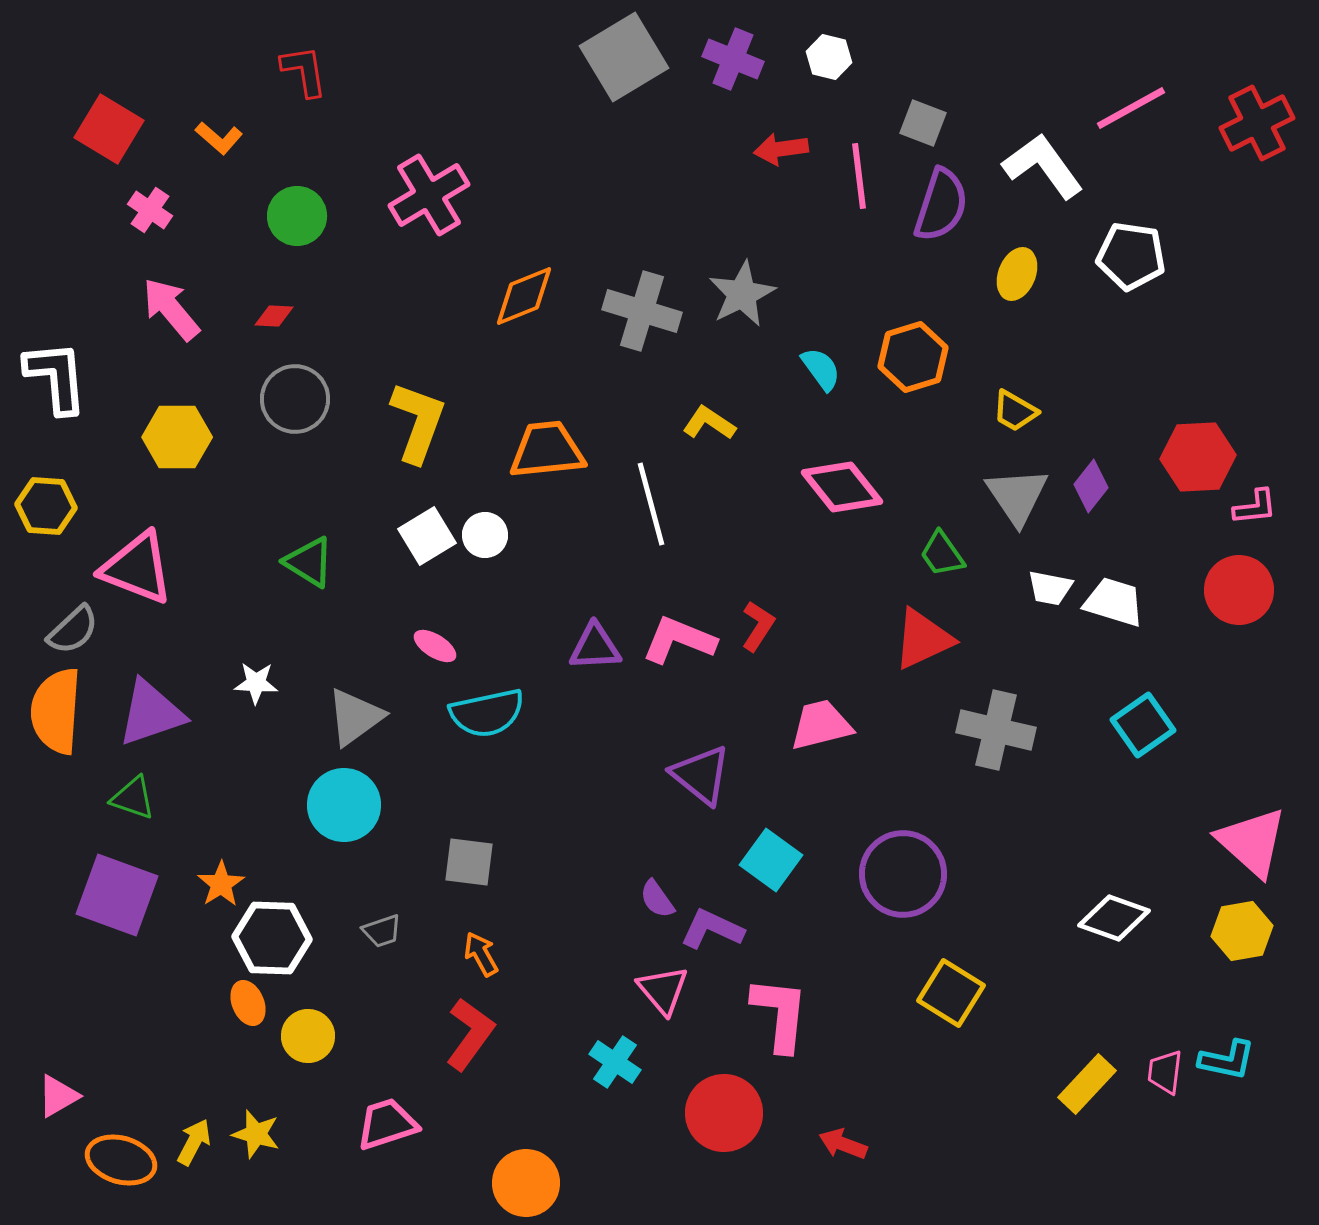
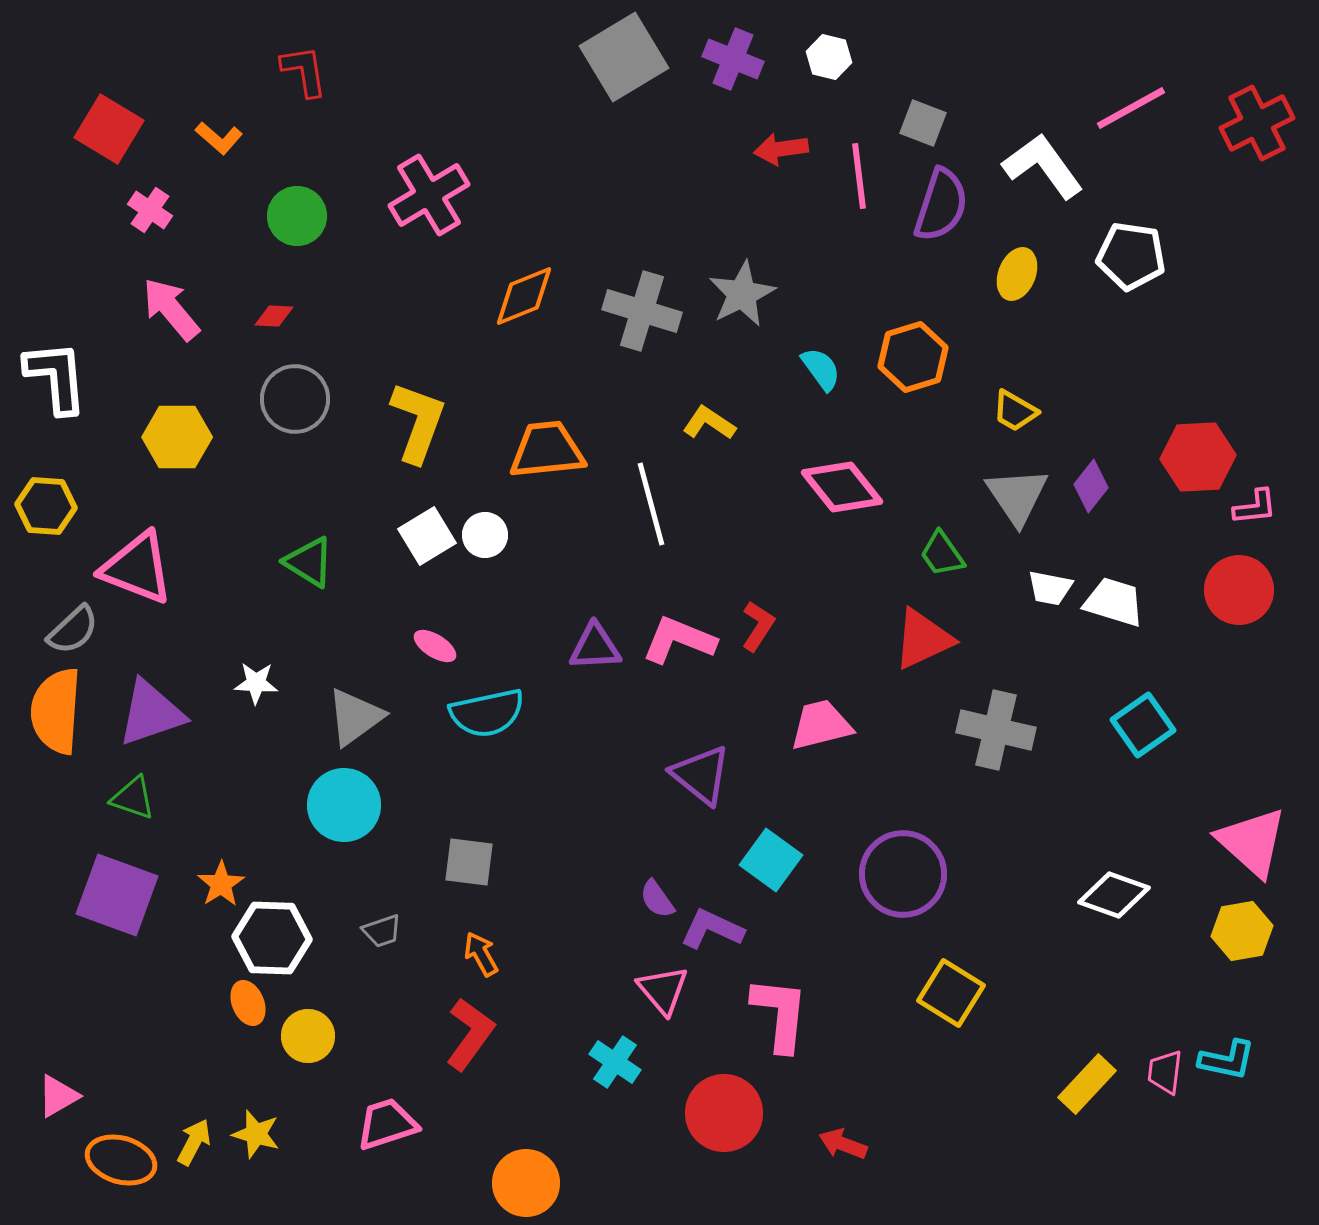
white diamond at (1114, 918): moved 23 px up
